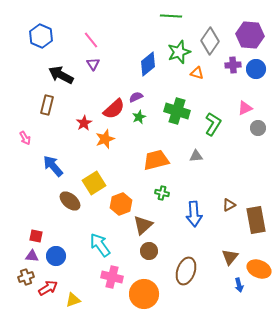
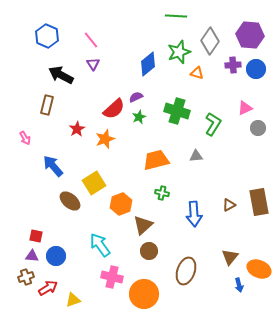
green line at (171, 16): moved 5 px right
blue hexagon at (41, 36): moved 6 px right
red star at (84, 123): moved 7 px left, 6 px down
brown rectangle at (256, 220): moved 3 px right, 18 px up
